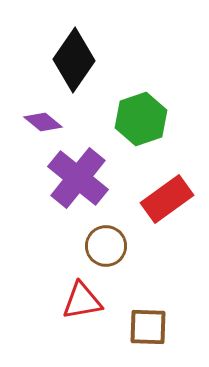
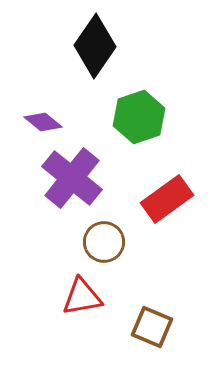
black diamond: moved 21 px right, 14 px up
green hexagon: moved 2 px left, 2 px up
purple cross: moved 6 px left
brown circle: moved 2 px left, 4 px up
red triangle: moved 4 px up
brown square: moved 4 px right; rotated 21 degrees clockwise
